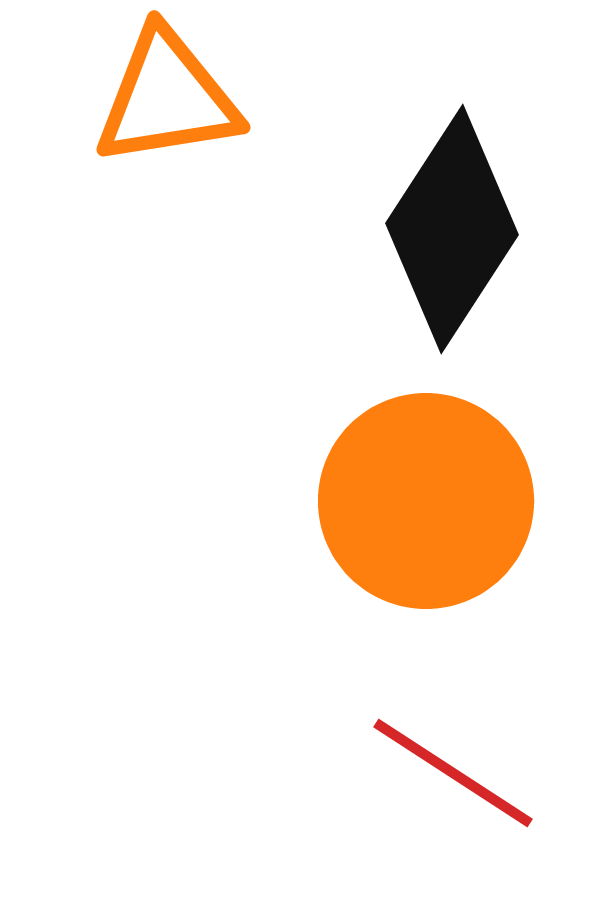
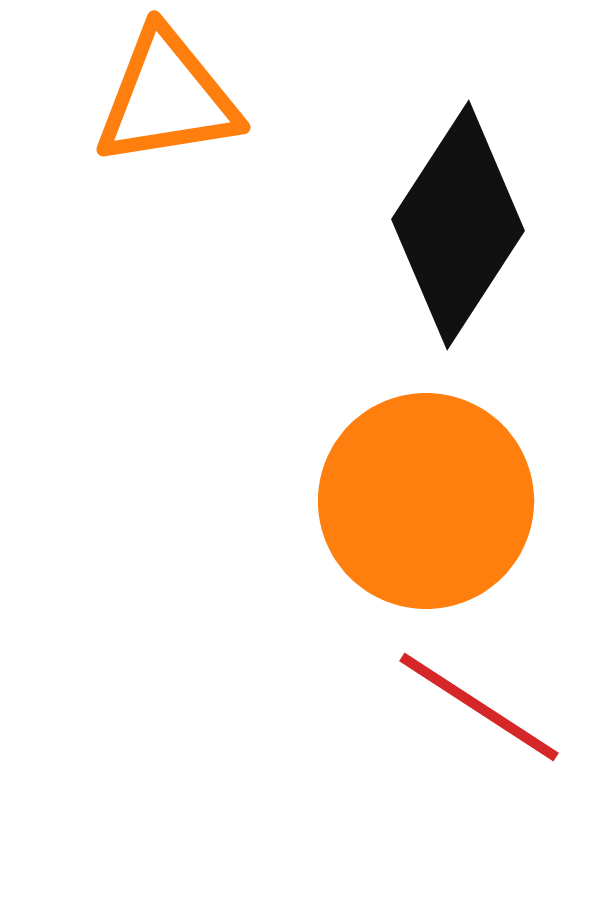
black diamond: moved 6 px right, 4 px up
red line: moved 26 px right, 66 px up
